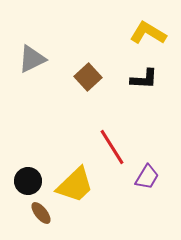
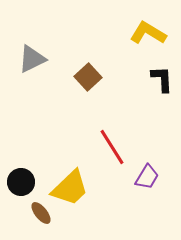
black L-shape: moved 18 px right; rotated 96 degrees counterclockwise
black circle: moved 7 px left, 1 px down
yellow trapezoid: moved 5 px left, 3 px down
